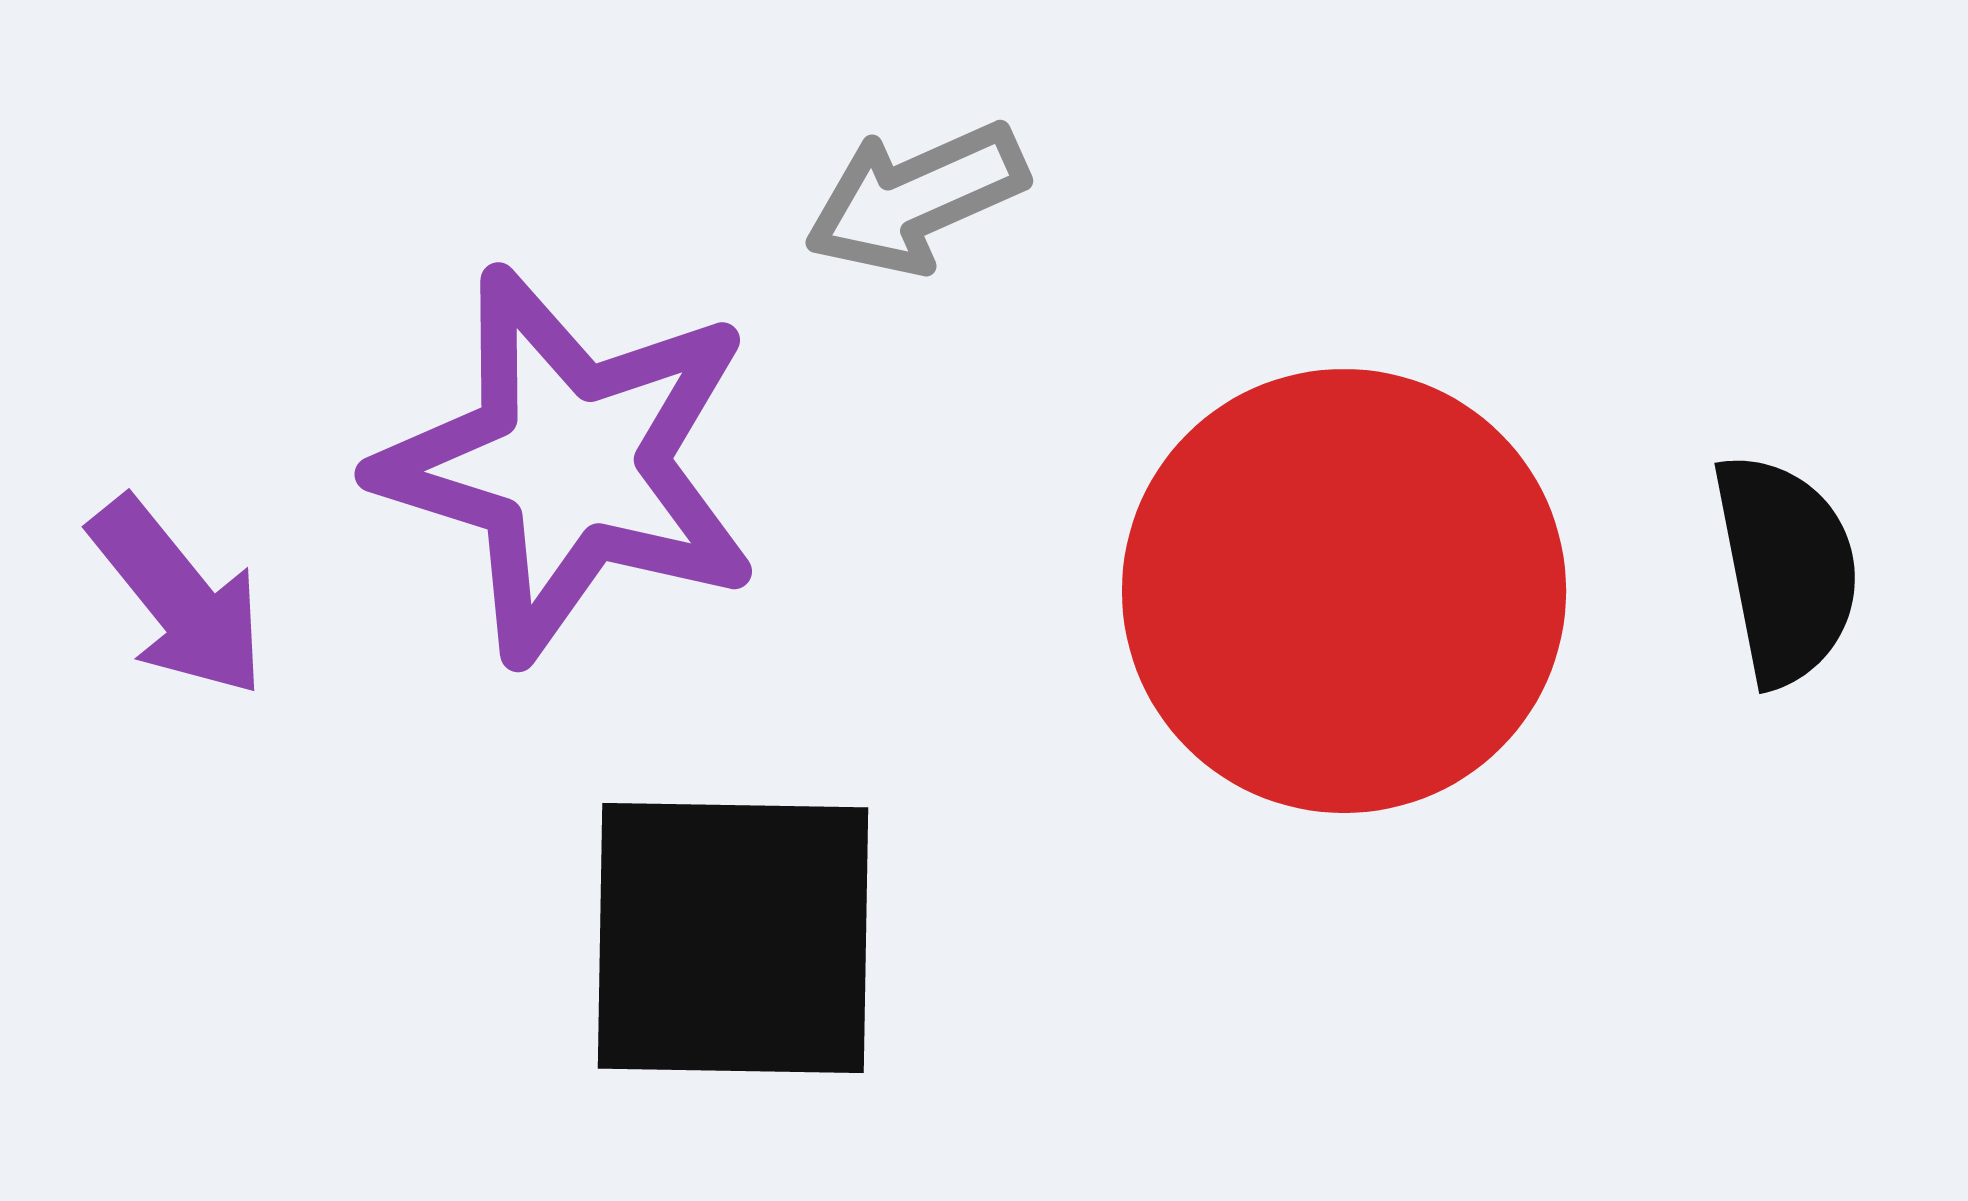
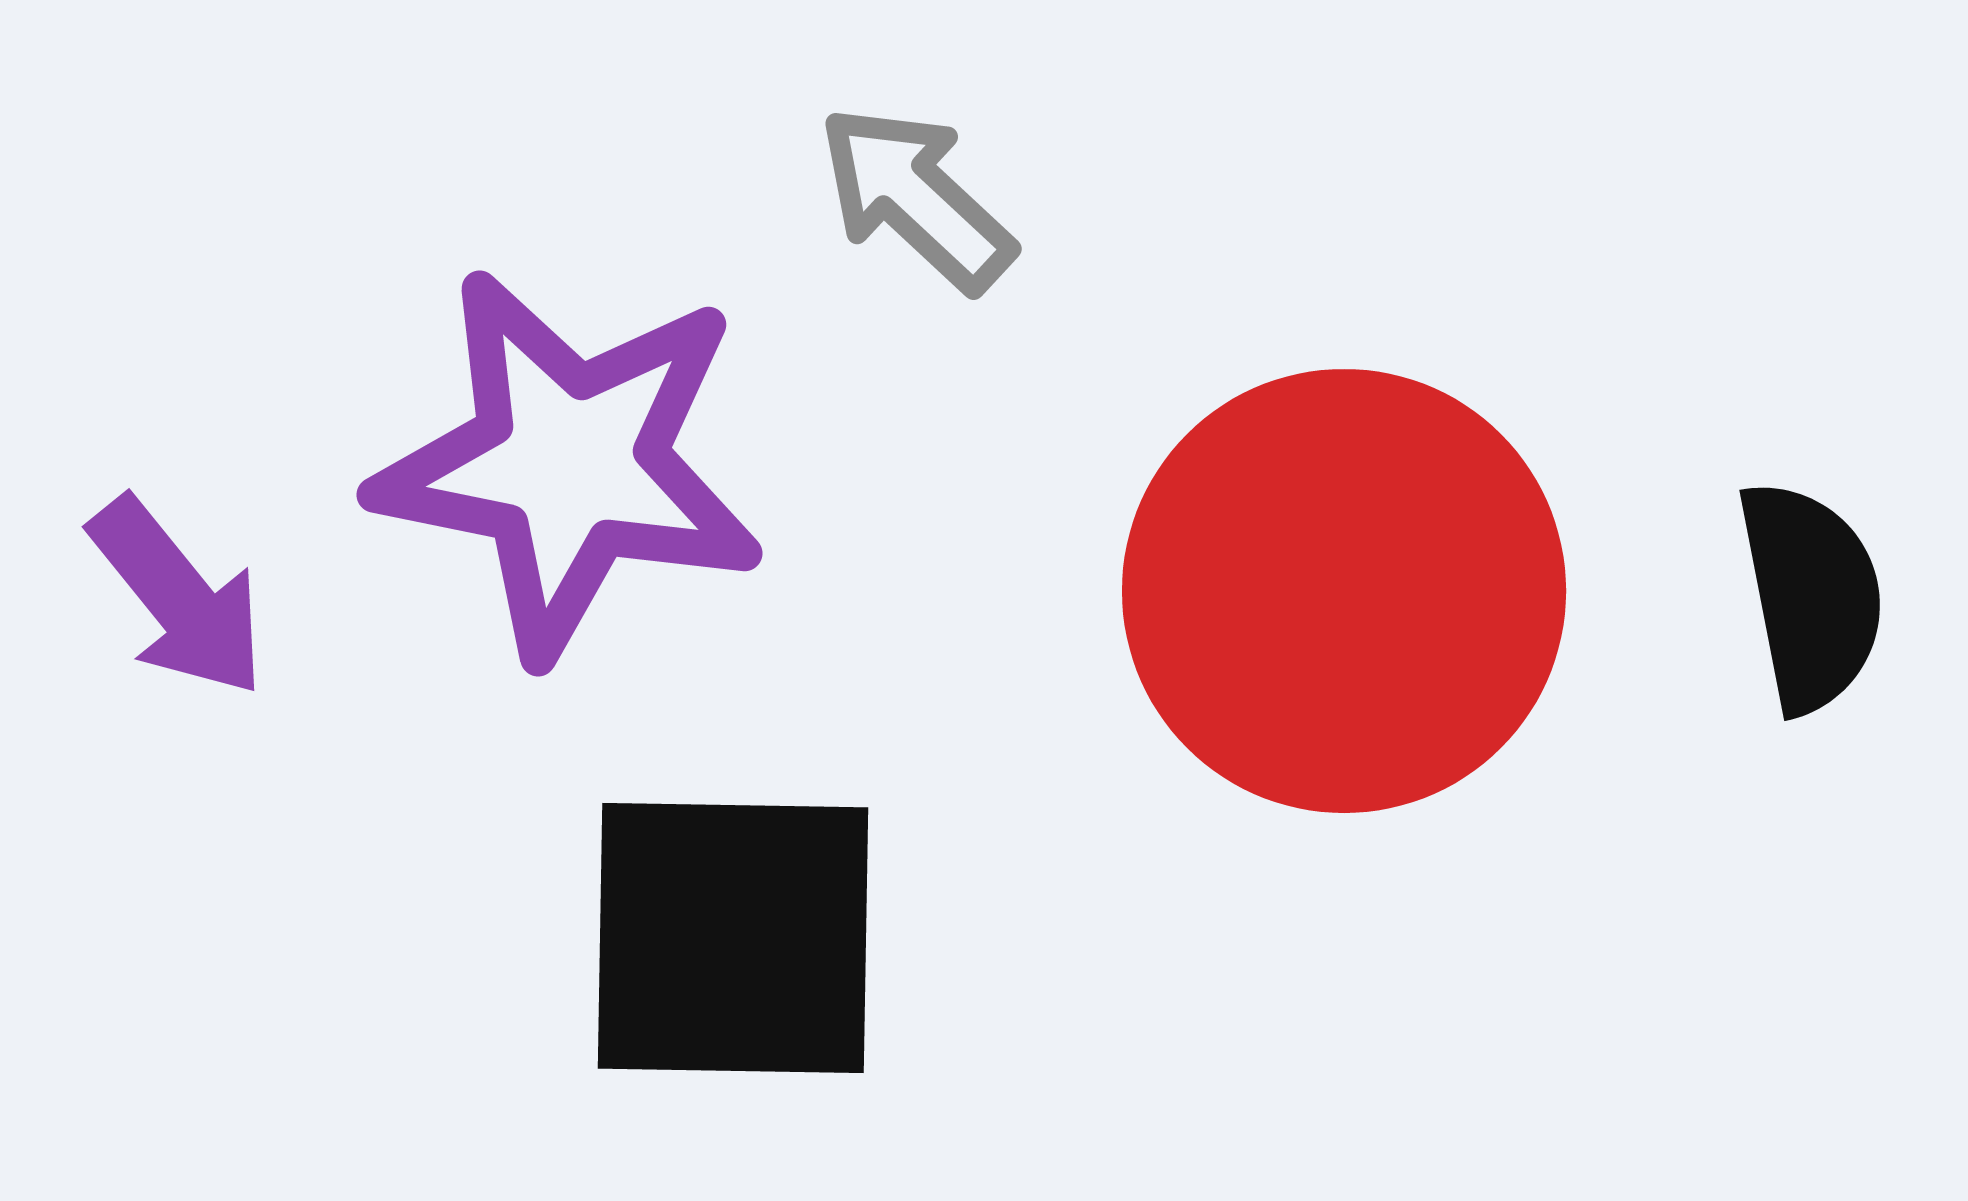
gray arrow: rotated 67 degrees clockwise
purple star: rotated 6 degrees counterclockwise
black semicircle: moved 25 px right, 27 px down
